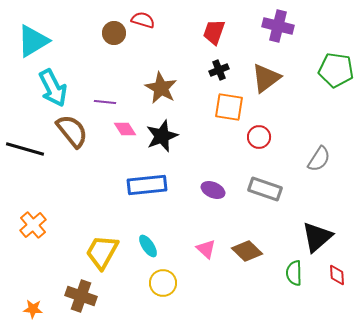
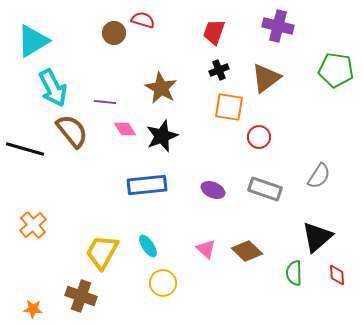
gray semicircle: moved 17 px down
